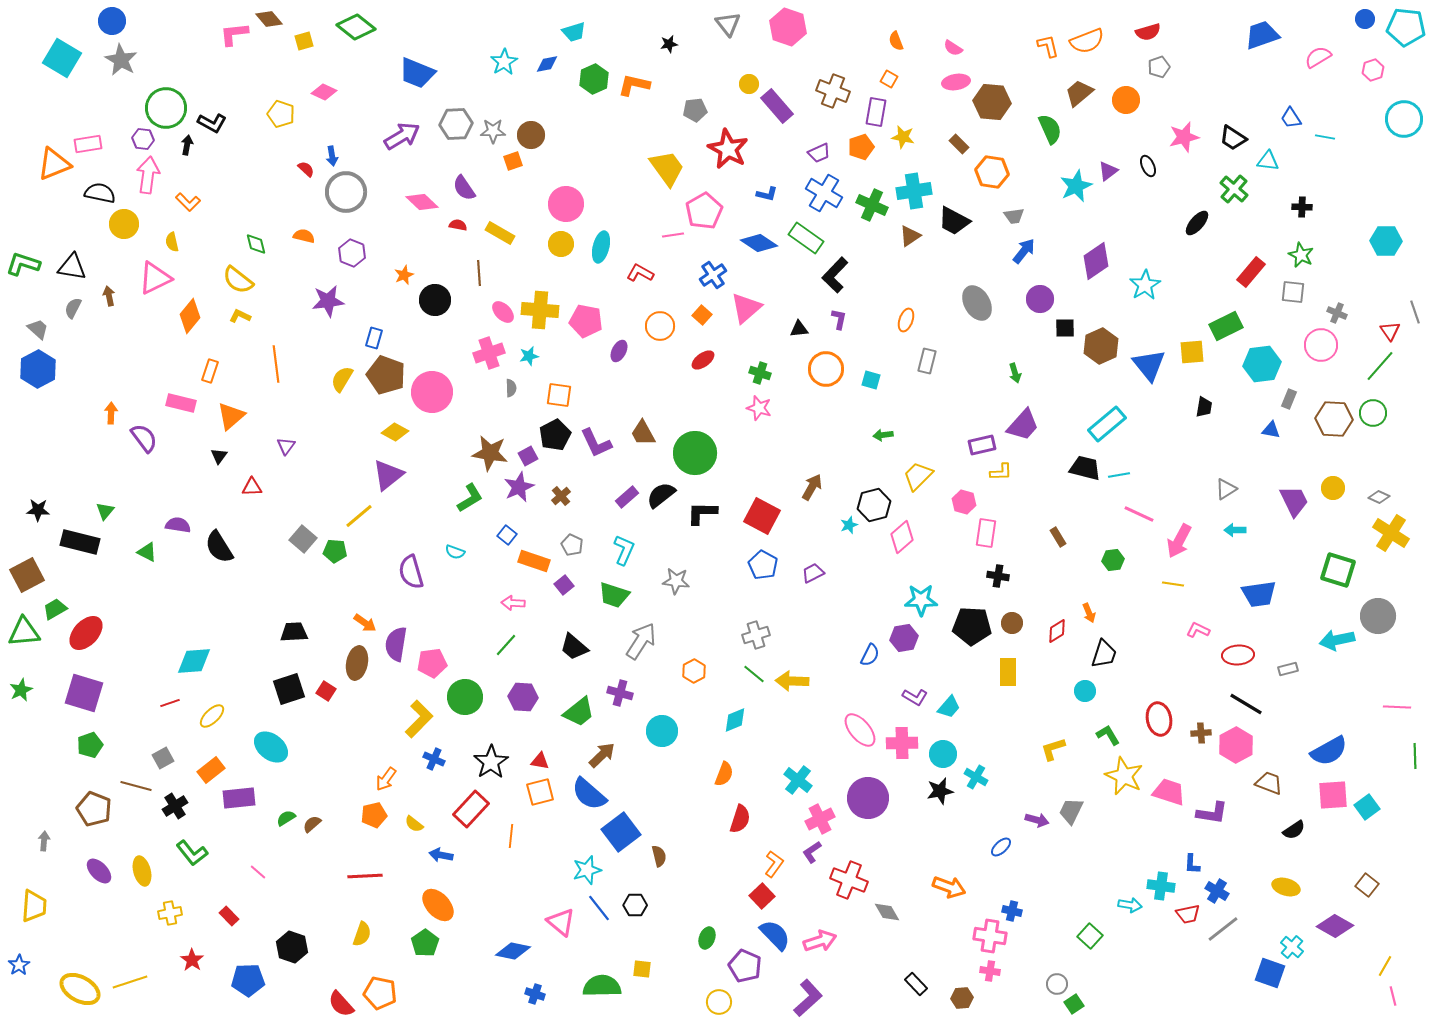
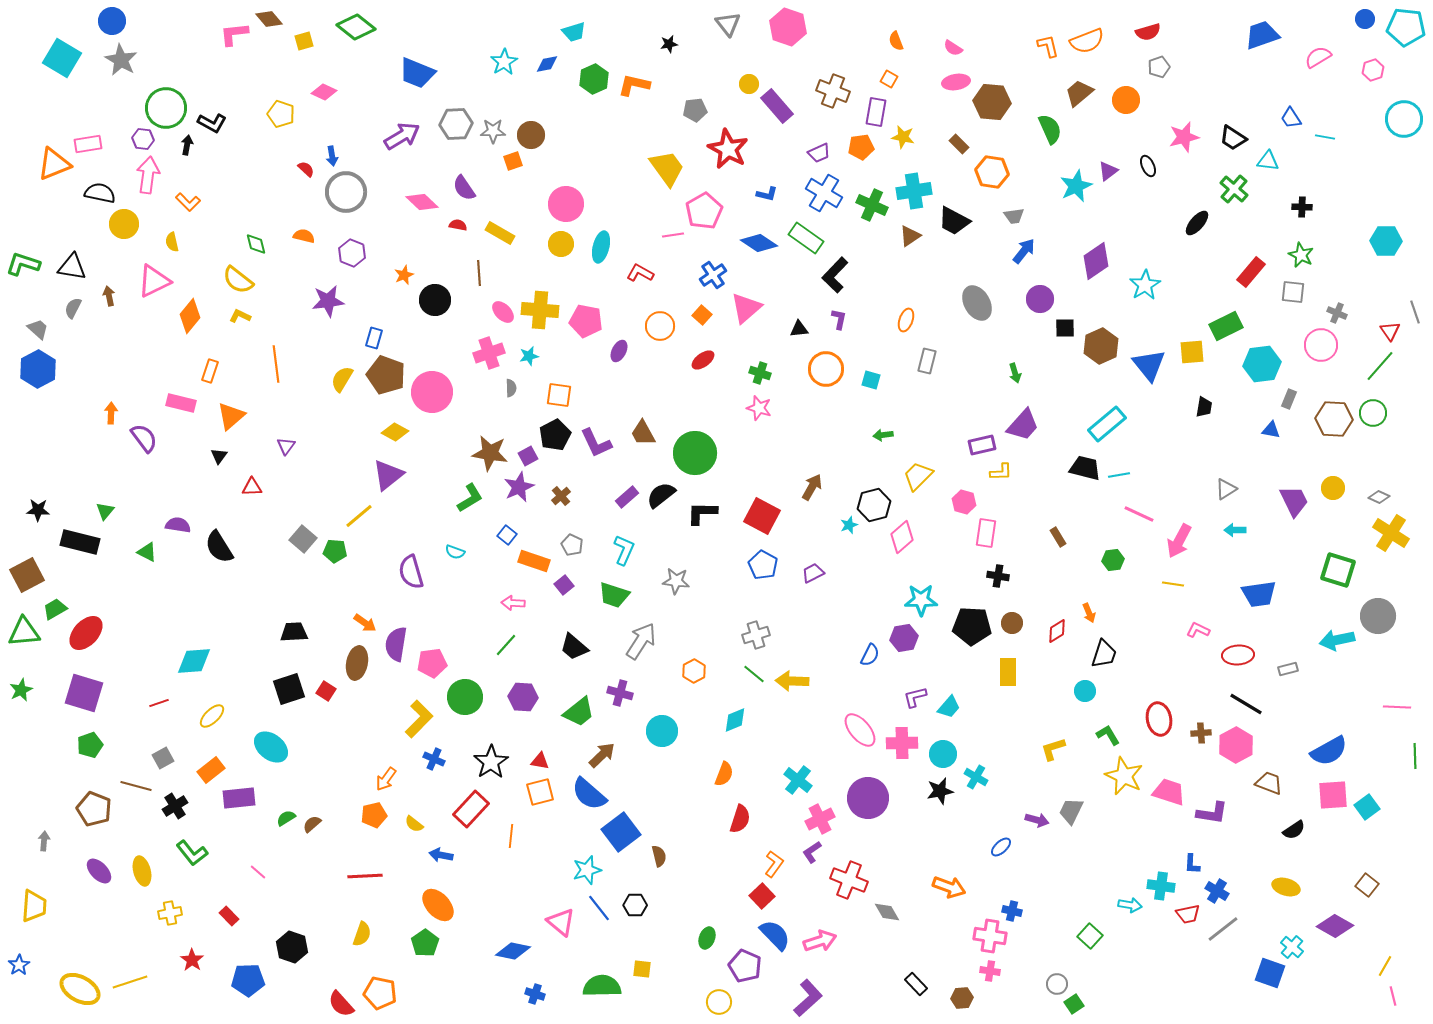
orange pentagon at (861, 147): rotated 10 degrees clockwise
pink triangle at (155, 278): moved 1 px left, 3 px down
purple L-shape at (915, 697): rotated 135 degrees clockwise
red line at (170, 703): moved 11 px left
